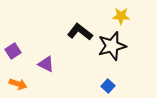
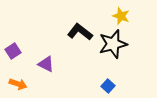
yellow star: rotated 18 degrees clockwise
black star: moved 1 px right, 2 px up
